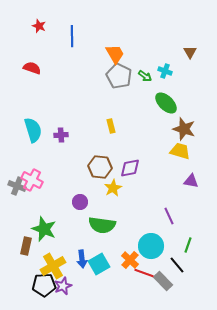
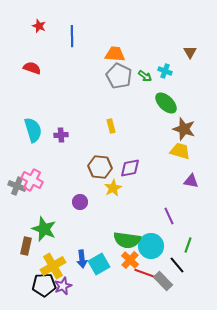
orange trapezoid: rotated 55 degrees counterclockwise
green semicircle: moved 25 px right, 15 px down
